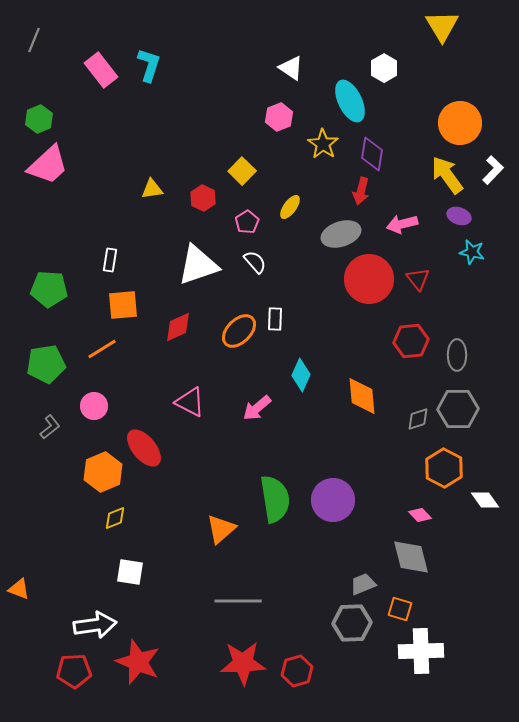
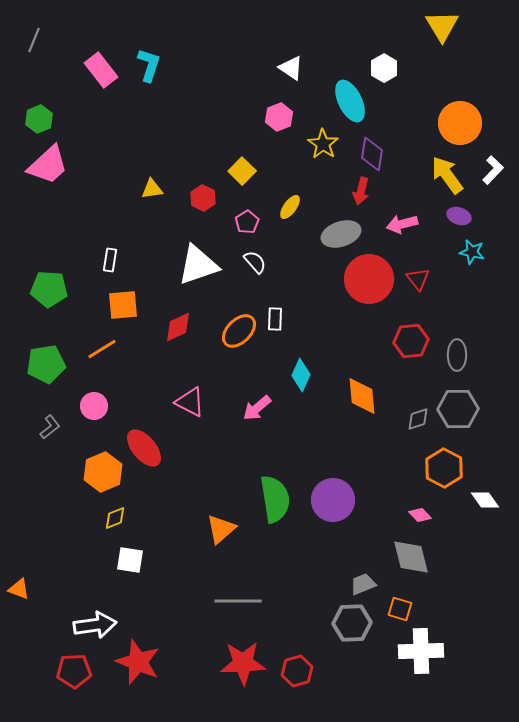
white square at (130, 572): moved 12 px up
